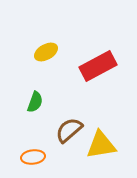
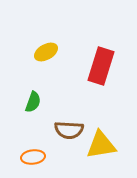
red rectangle: moved 3 px right; rotated 45 degrees counterclockwise
green semicircle: moved 2 px left
brown semicircle: rotated 136 degrees counterclockwise
